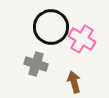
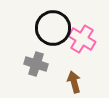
black circle: moved 2 px right, 1 px down
